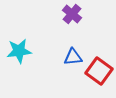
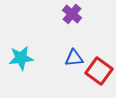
cyan star: moved 2 px right, 7 px down
blue triangle: moved 1 px right, 1 px down
